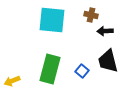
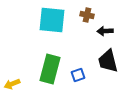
brown cross: moved 4 px left
blue square: moved 4 px left, 4 px down; rotated 32 degrees clockwise
yellow arrow: moved 3 px down
